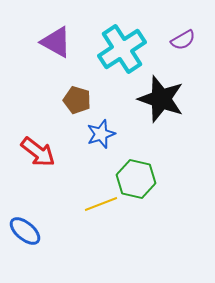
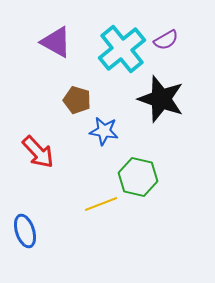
purple semicircle: moved 17 px left
cyan cross: rotated 6 degrees counterclockwise
blue star: moved 3 px right, 3 px up; rotated 28 degrees clockwise
red arrow: rotated 9 degrees clockwise
green hexagon: moved 2 px right, 2 px up
blue ellipse: rotated 32 degrees clockwise
